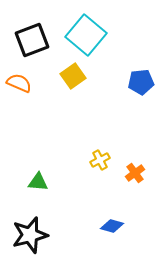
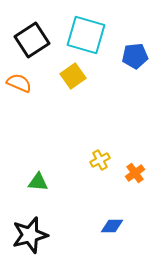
cyan square: rotated 24 degrees counterclockwise
black square: rotated 12 degrees counterclockwise
blue pentagon: moved 6 px left, 26 px up
blue diamond: rotated 15 degrees counterclockwise
